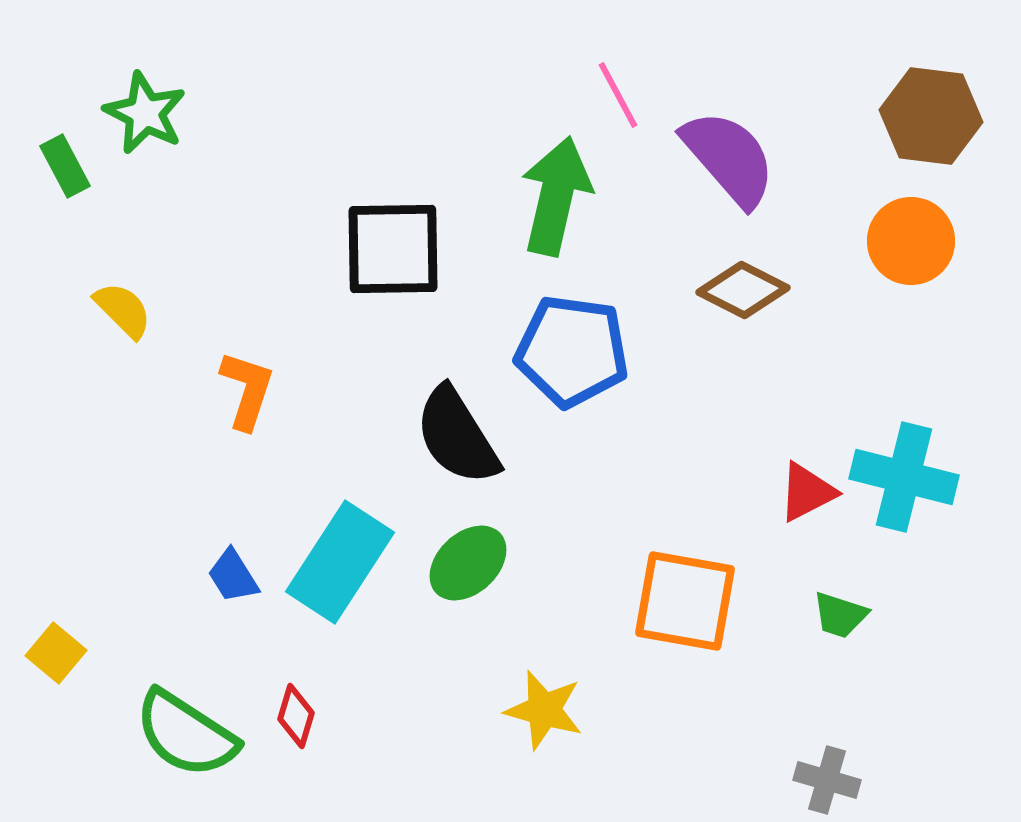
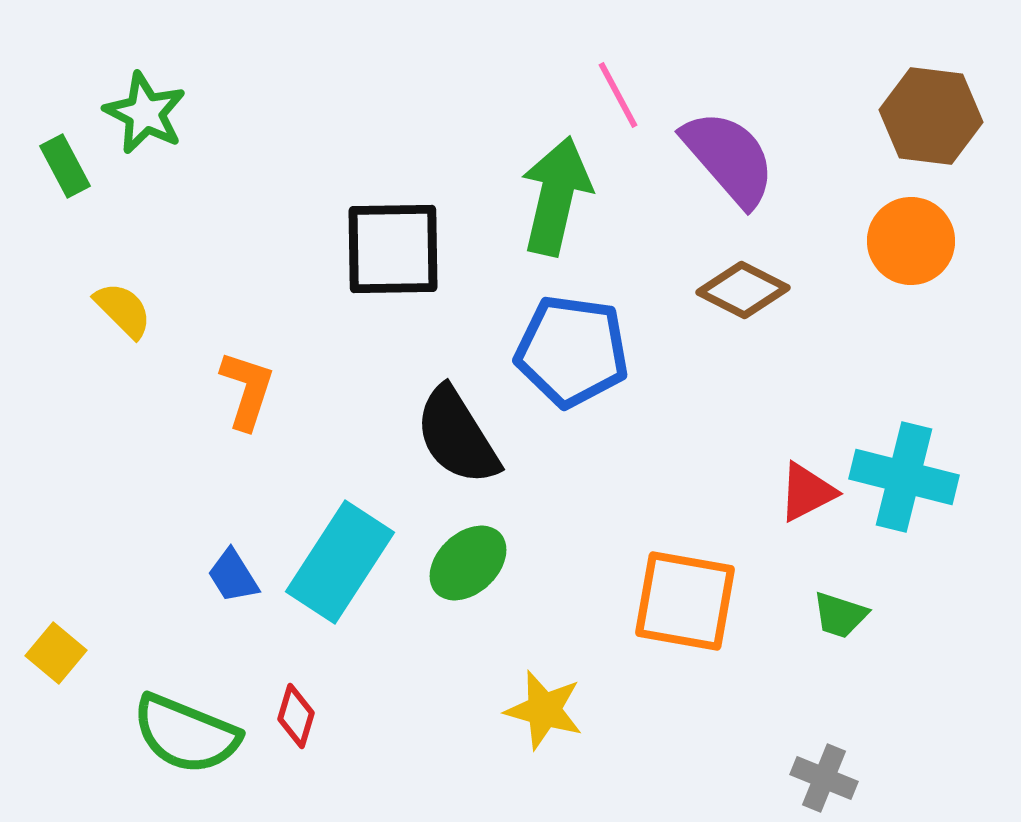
green semicircle: rotated 11 degrees counterclockwise
gray cross: moved 3 px left, 2 px up; rotated 6 degrees clockwise
